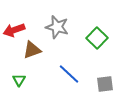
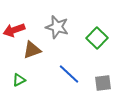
green triangle: rotated 32 degrees clockwise
gray square: moved 2 px left, 1 px up
